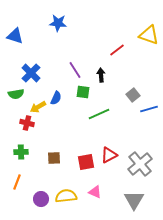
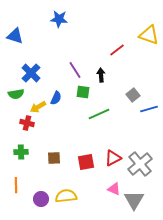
blue star: moved 1 px right, 4 px up
red triangle: moved 4 px right, 3 px down
orange line: moved 1 px left, 3 px down; rotated 21 degrees counterclockwise
pink triangle: moved 19 px right, 3 px up
